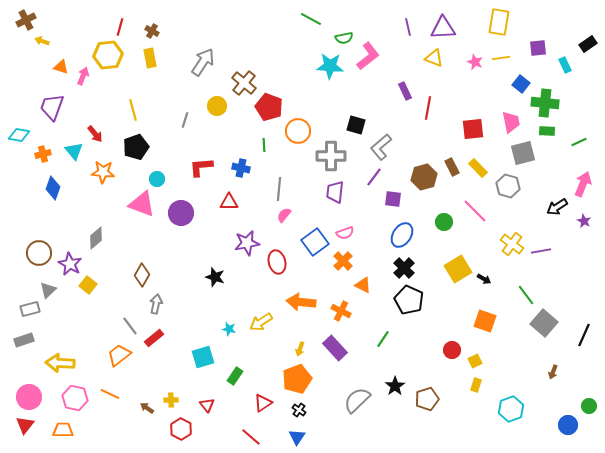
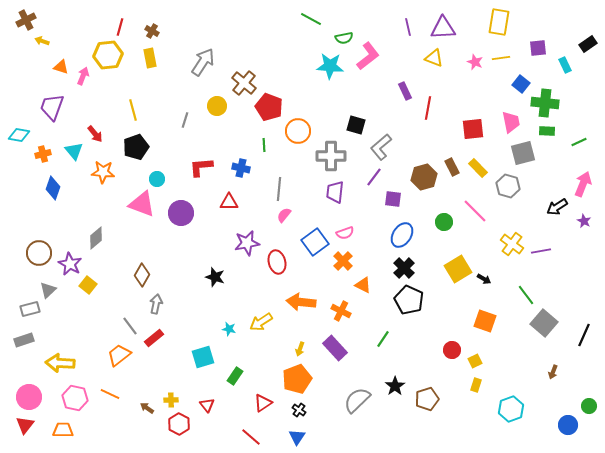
red hexagon at (181, 429): moved 2 px left, 5 px up
